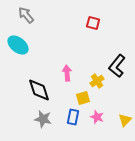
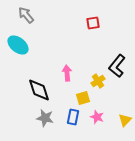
red square: rotated 24 degrees counterclockwise
yellow cross: moved 1 px right
gray star: moved 2 px right, 1 px up
